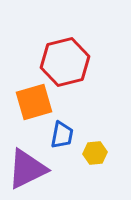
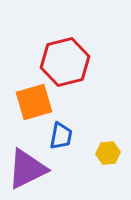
blue trapezoid: moved 1 px left, 1 px down
yellow hexagon: moved 13 px right
